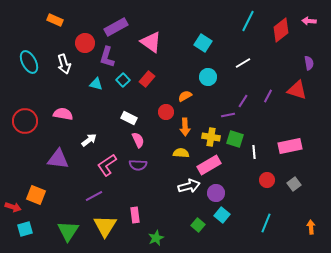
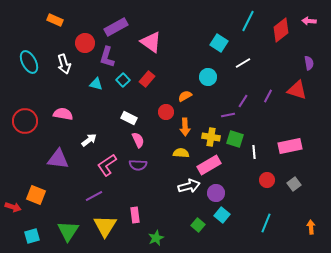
cyan square at (203, 43): moved 16 px right
cyan square at (25, 229): moved 7 px right, 7 px down
